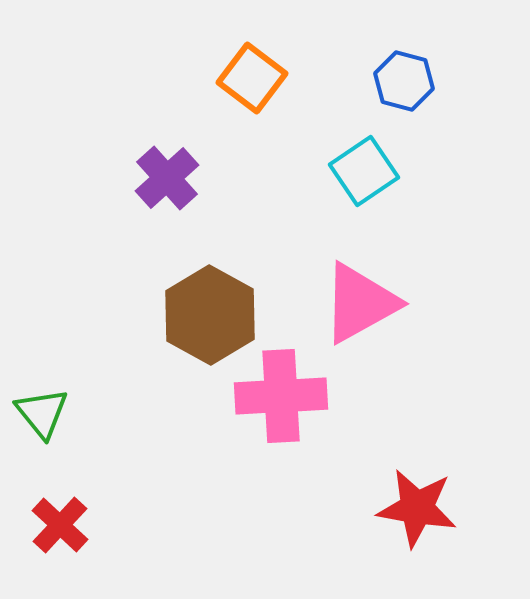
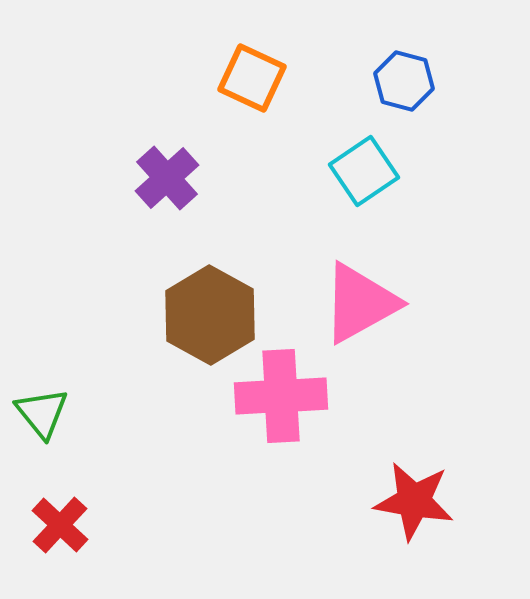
orange square: rotated 12 degrees counterclockwise
red star: moved 3 px left, 7 px up
